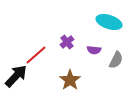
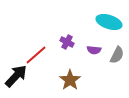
purple cross: rotated 24 degrees counterclockwise
gray semicircle: moved 1 px right, 5 px up
